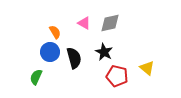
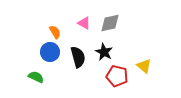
black semicircle: moved 4 px right, 1 px up
yellow triangle: moved 3 px left, 2 px up
green semicircle: rotated 91 degrees clockwise
